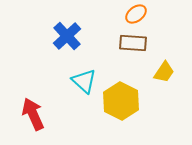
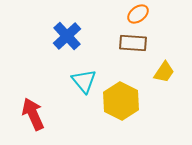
orange ellipse: moved 2 px right
cyan triangle: rotated 8 degrees clockwise
